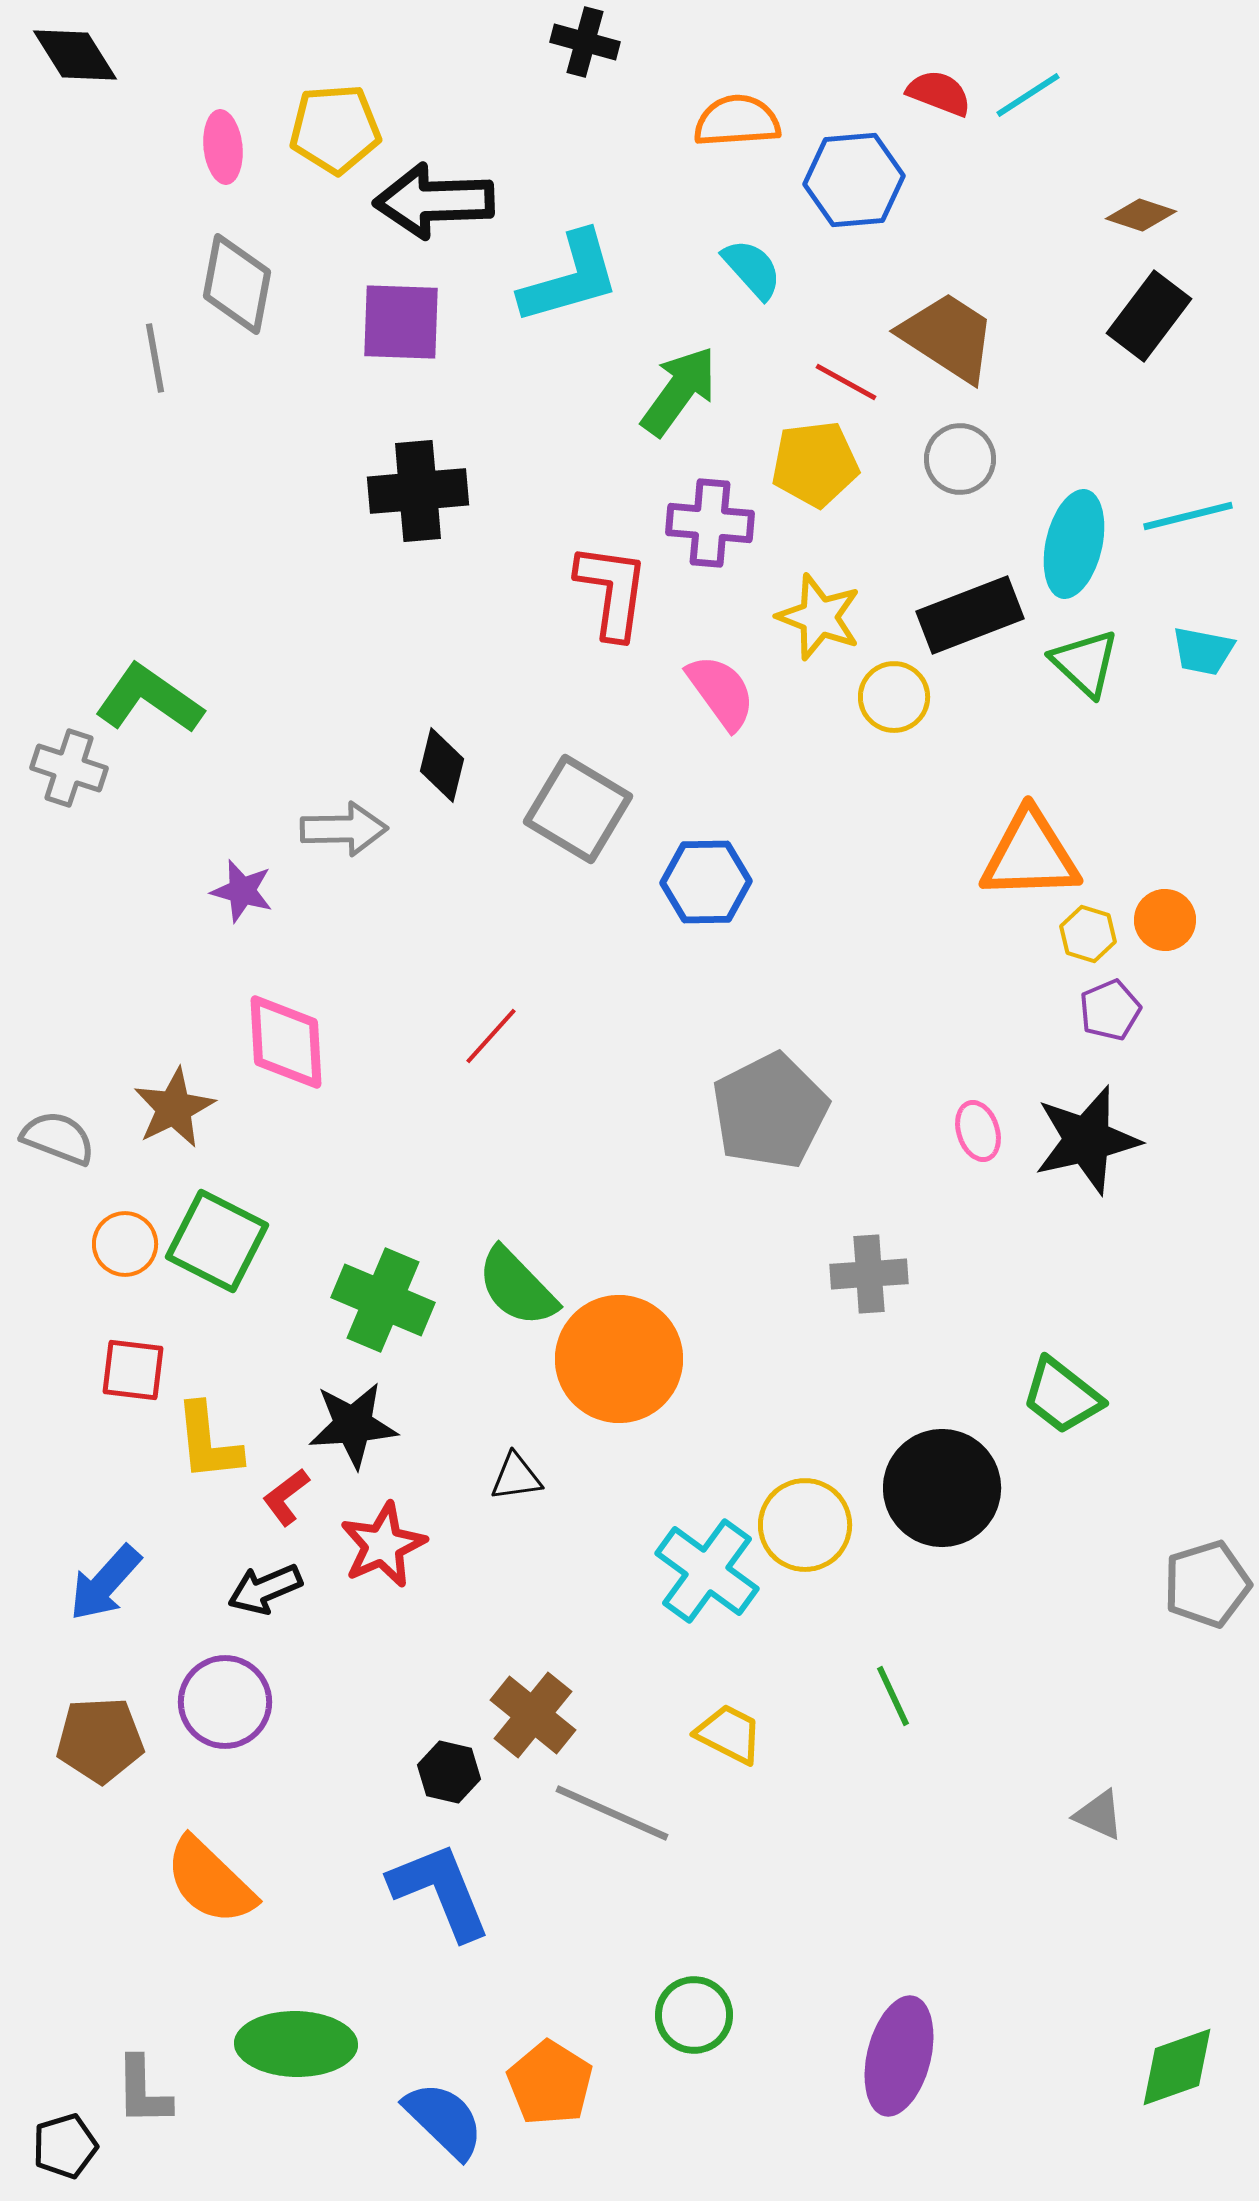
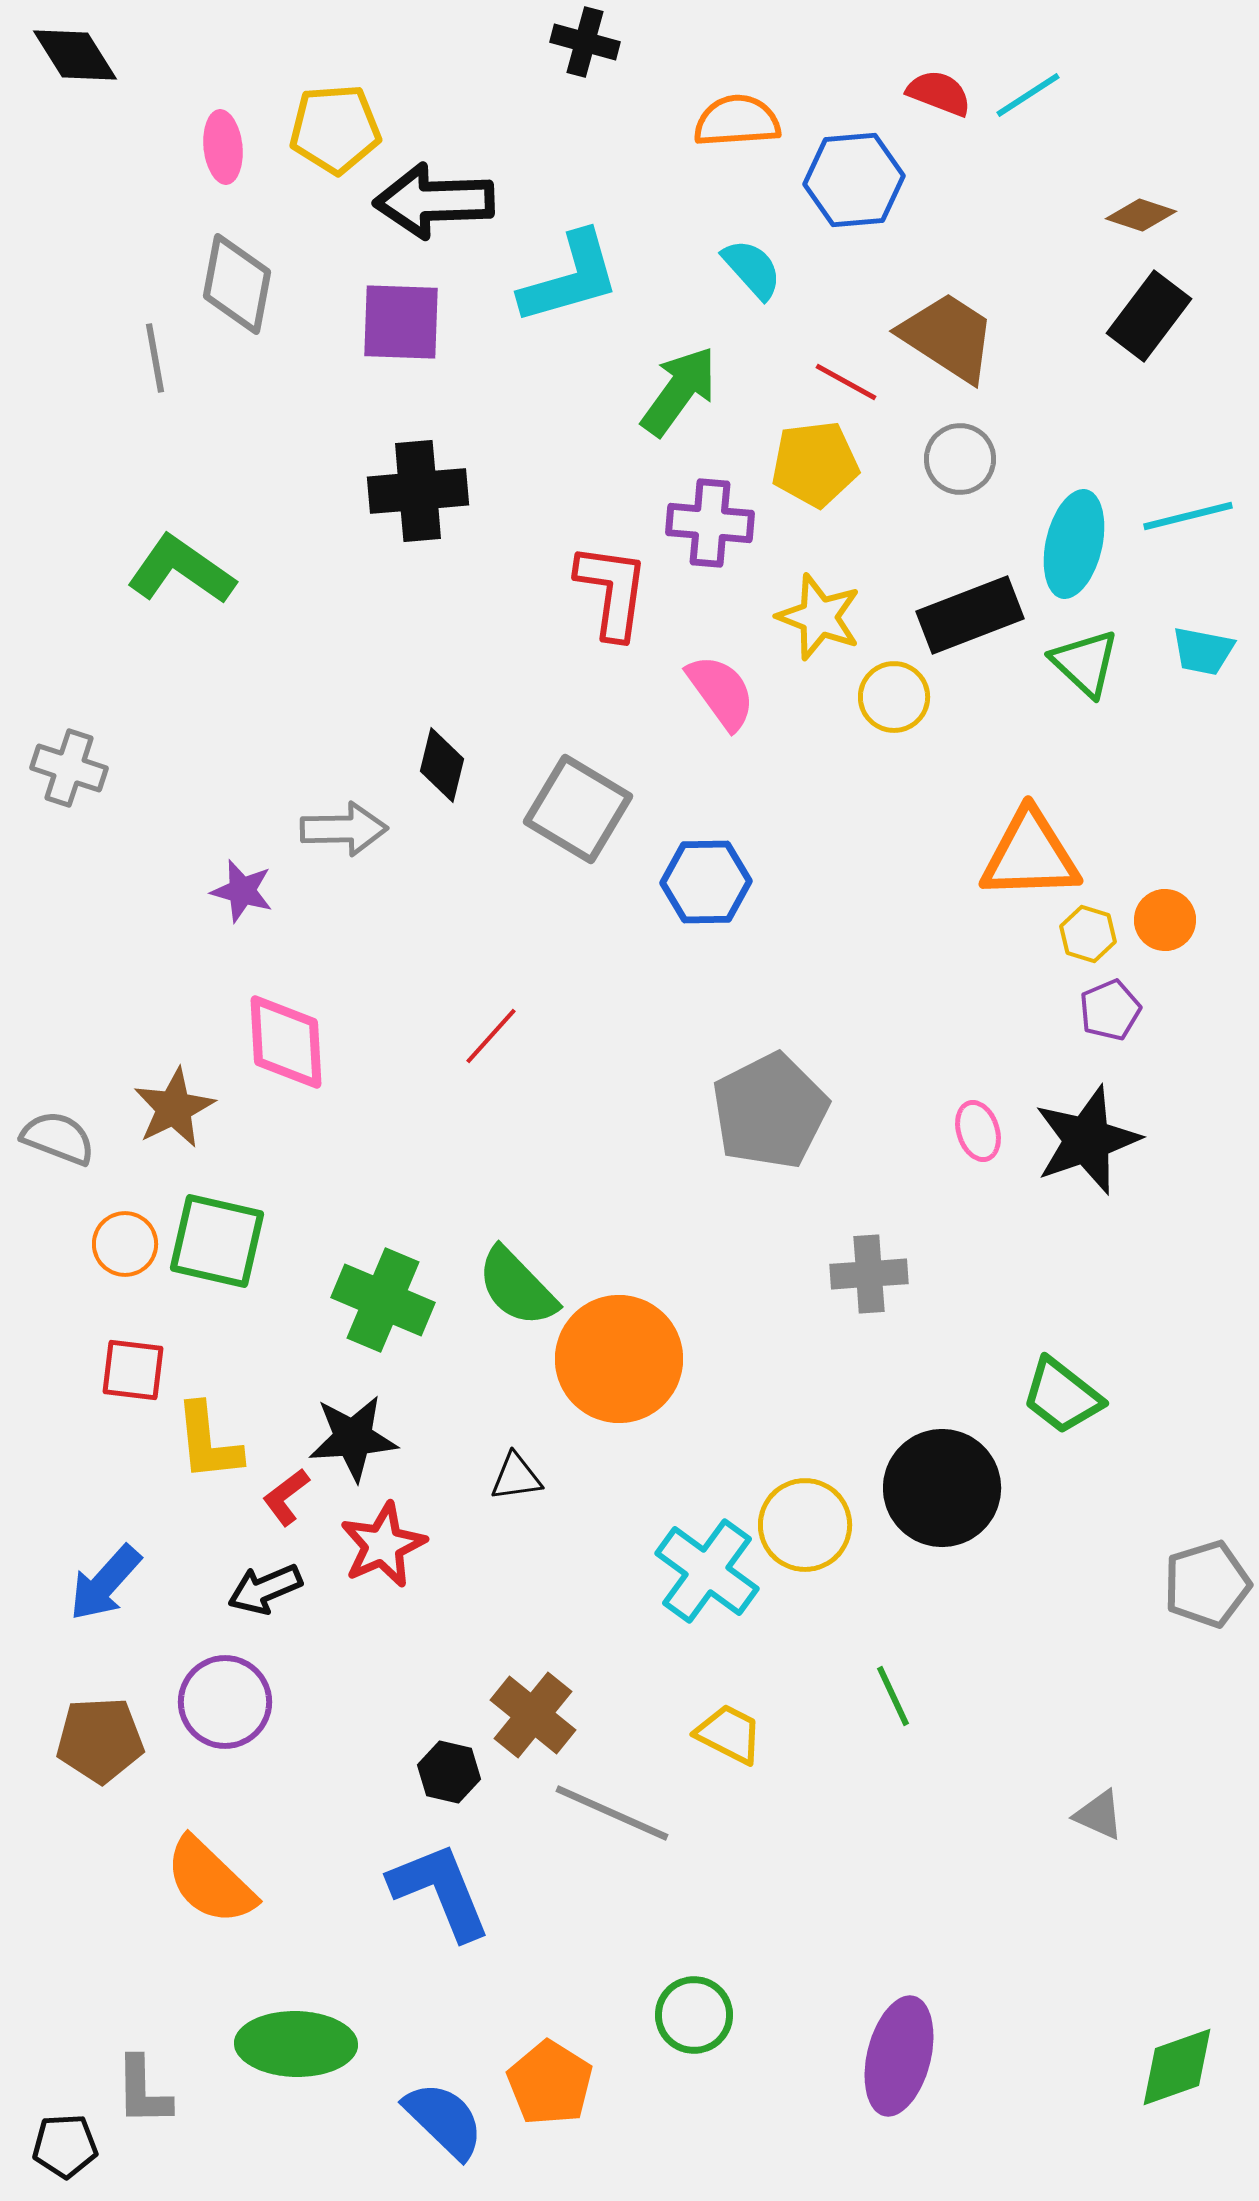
green L-shape at (149, 699): moved 32 px right, 129 px up
black star at (1087, 1140): rotated 6 degrees counterclockwise
green square at (217, 1241): rotated 14 degrees counterclockwise
black star at (353, 1425): moved 13 px down
black pentagon at (65, 2146): rotated 14 degrees clockwise
